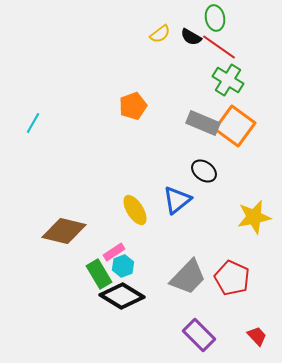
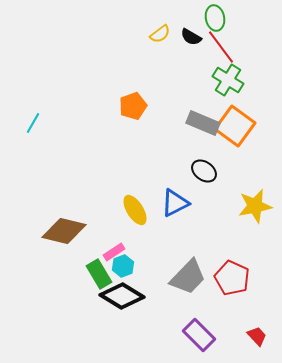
red line: moved 2 px right; rotated 18 degrees clockwise
blue triangle: moved 2 px left, 3 px down; rotated 12 degrees clockwise
yellow star: moved 1 px right, 11 px up
